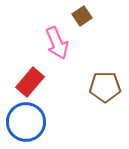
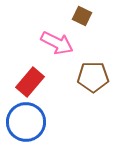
brown square: rotated 30 degrees counterclockwise
pink arrow: rotated 40 degrees counterclockwise
brown pentagon: moved 12 px left, 10 px up
